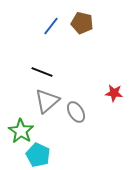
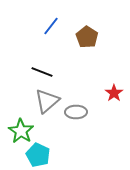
brown pentagon: moved 5 px right, 14 px down; rotated 20 degrees clockwise
red star: rotated 30 degrees clockwise
gray ellipse: rotated 60 degrees counterclockwise
